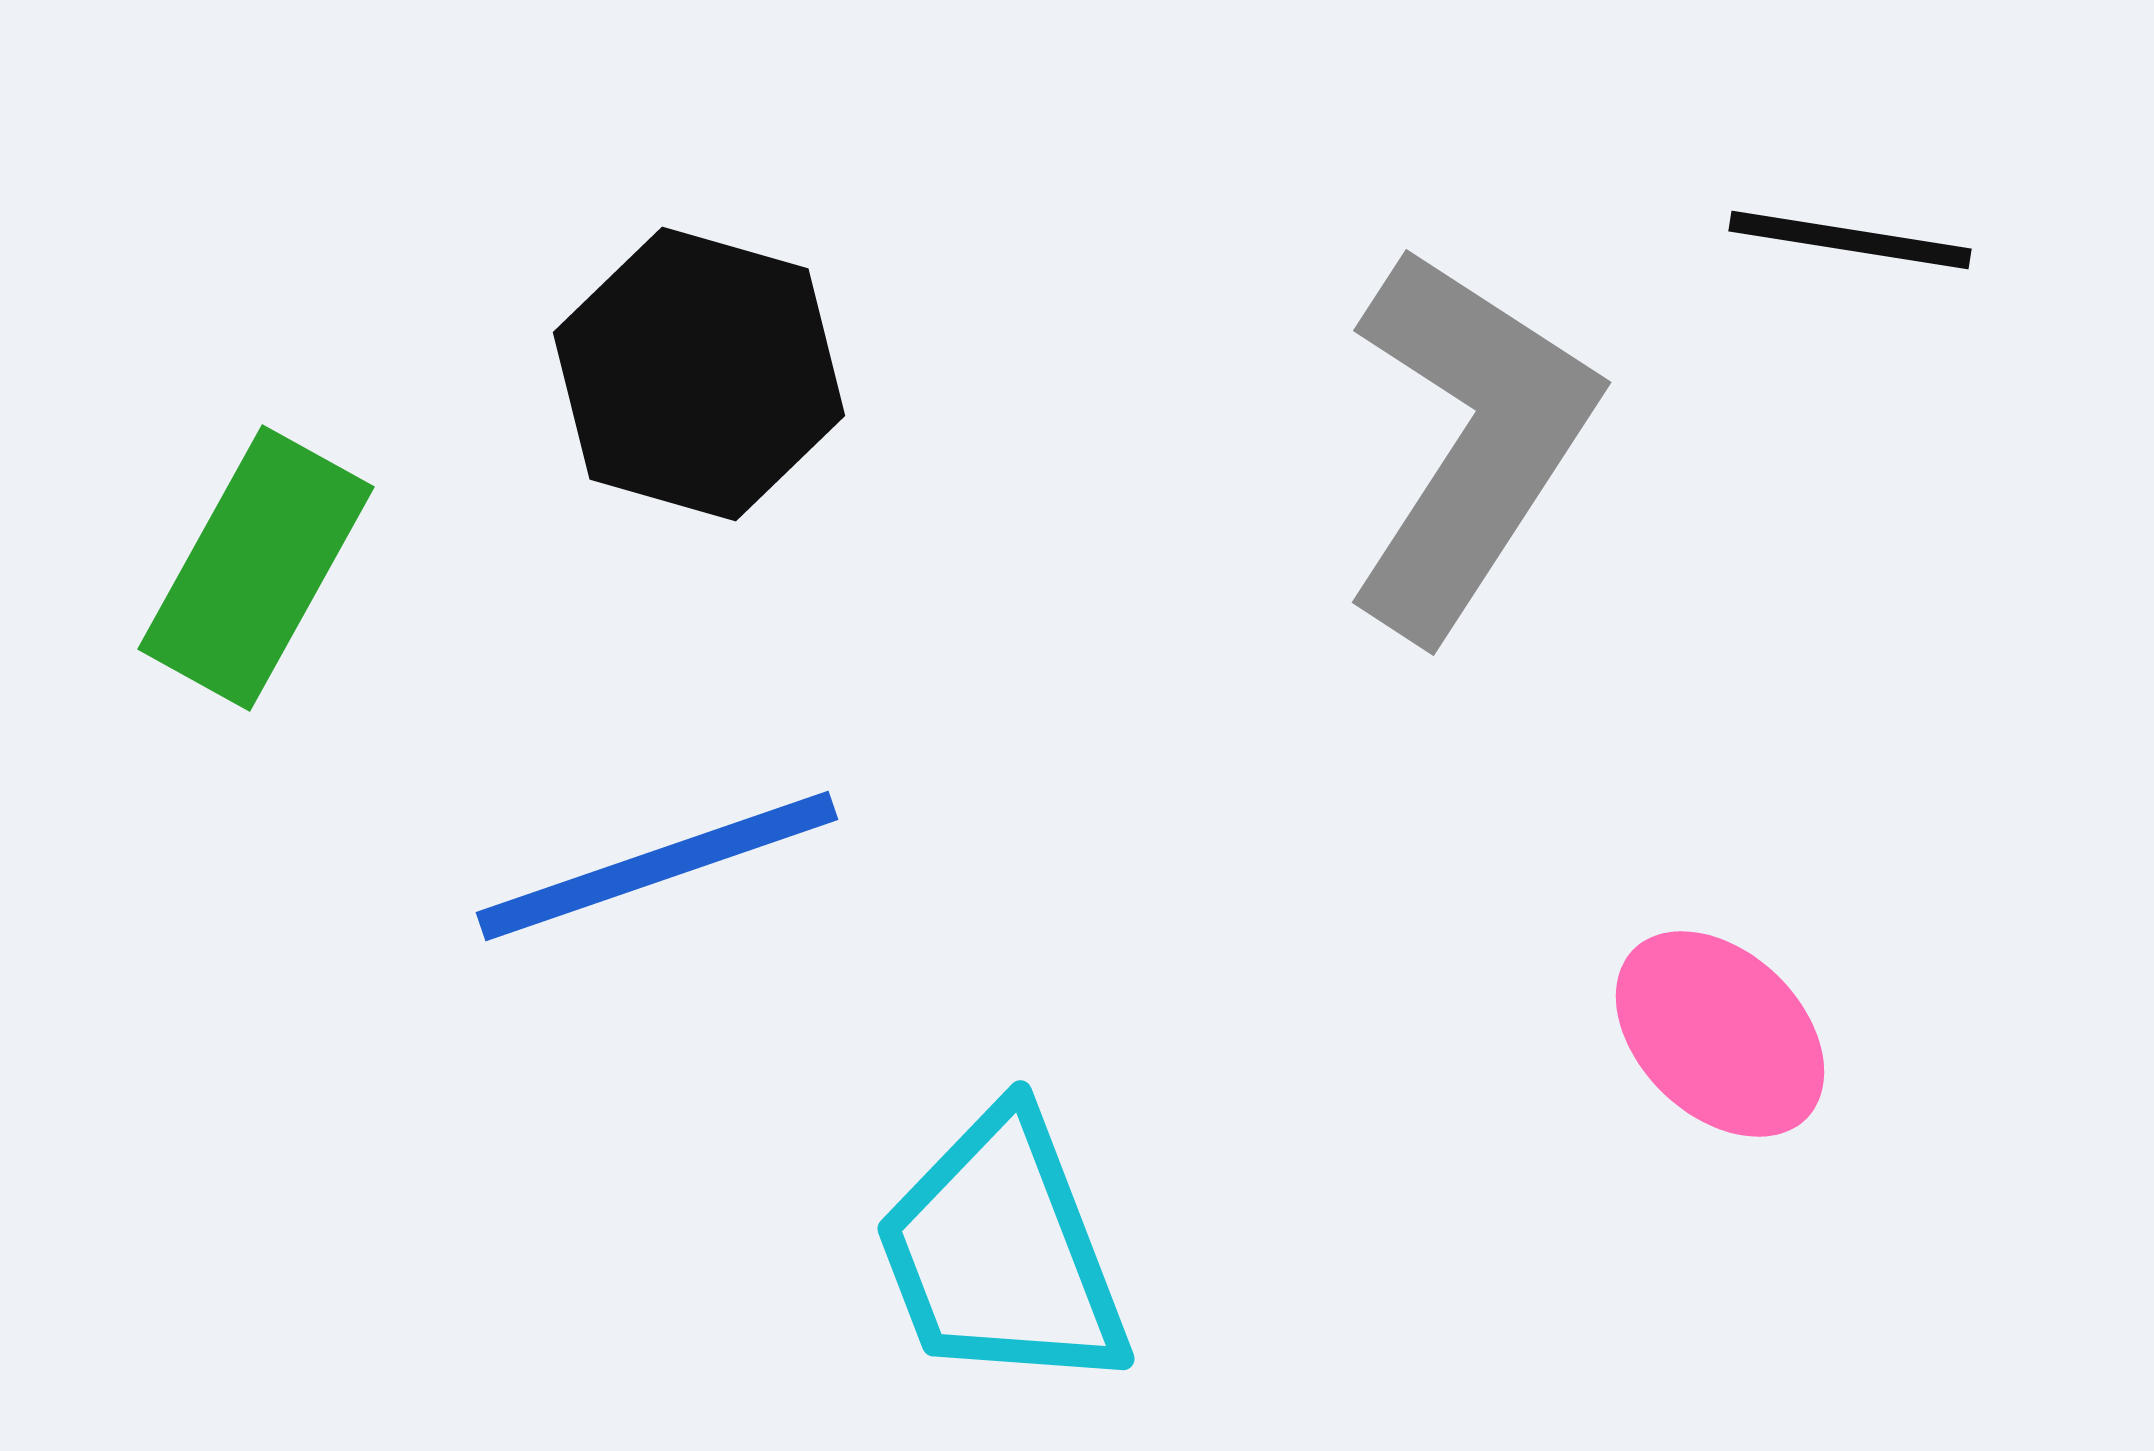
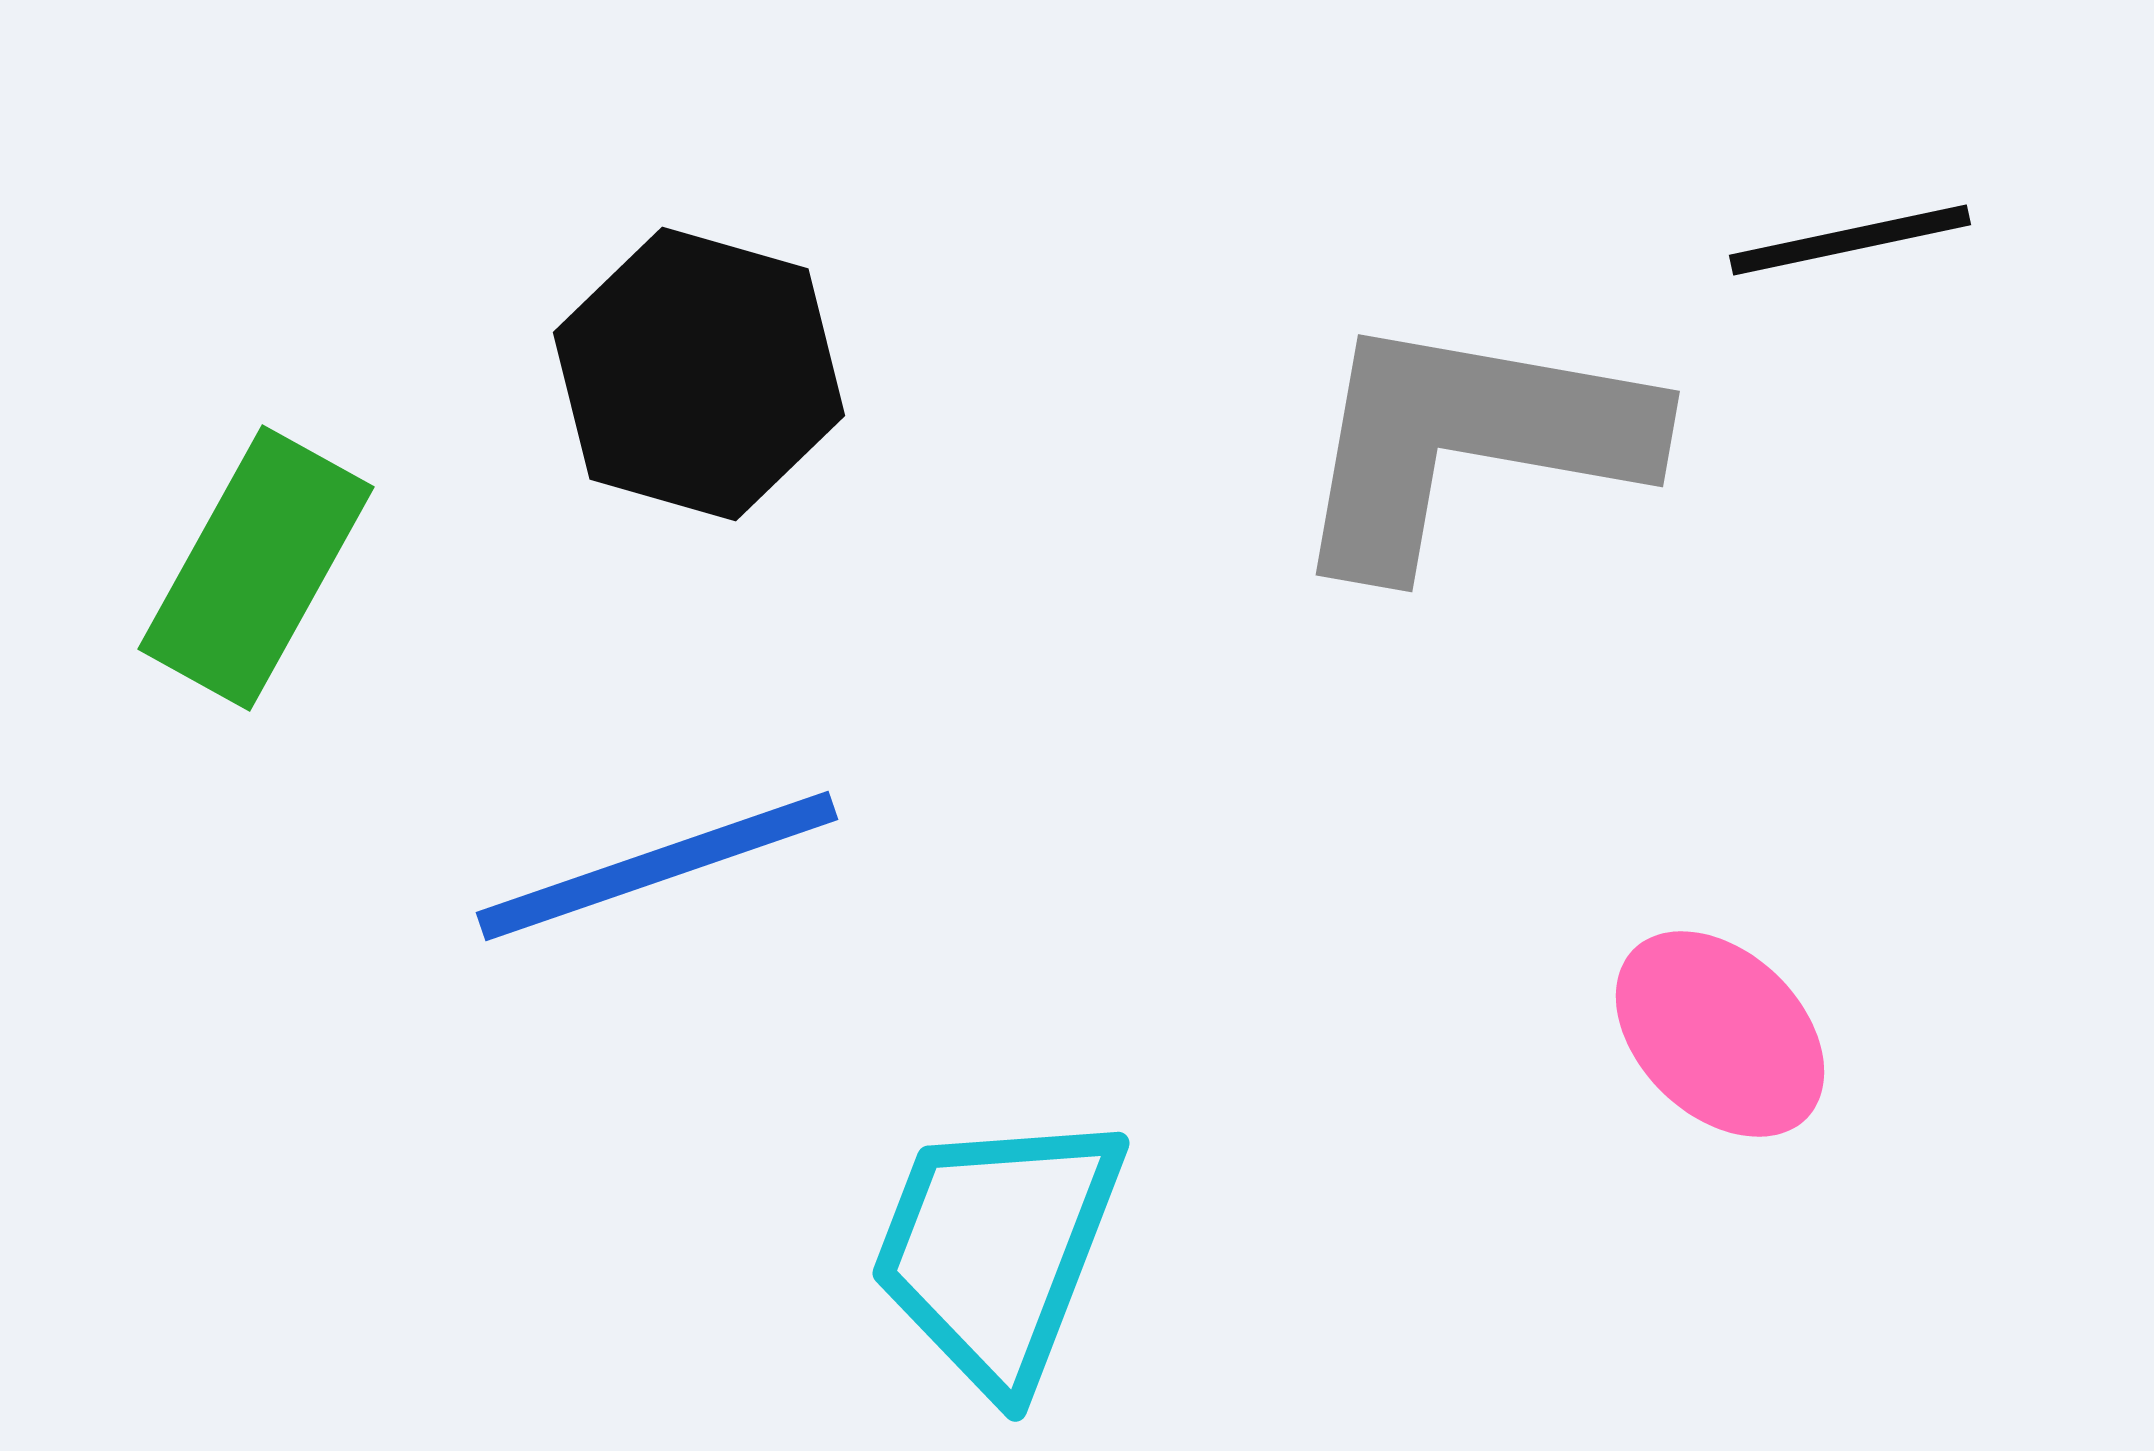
black line: rotated 21 degrees counterclockwise
gray L-shape: rotated 113 degrees counterclockwise
cyan trapezoid: moved 5 px left, 2 px up; rotated 42 degrees clockwise
